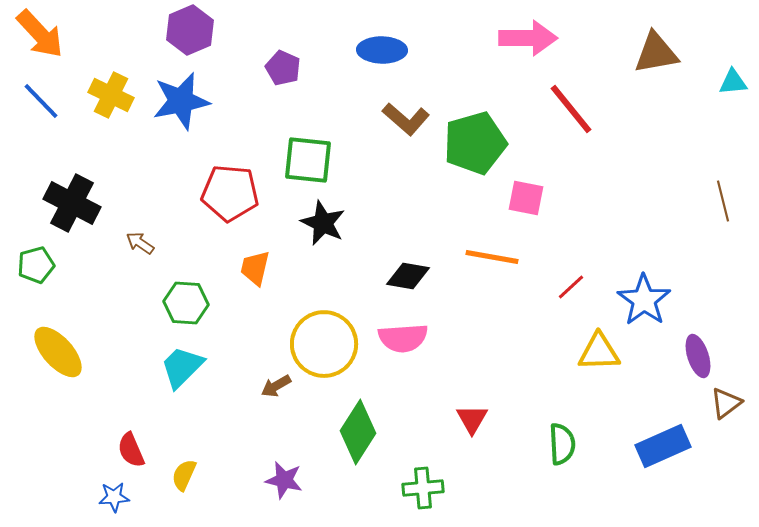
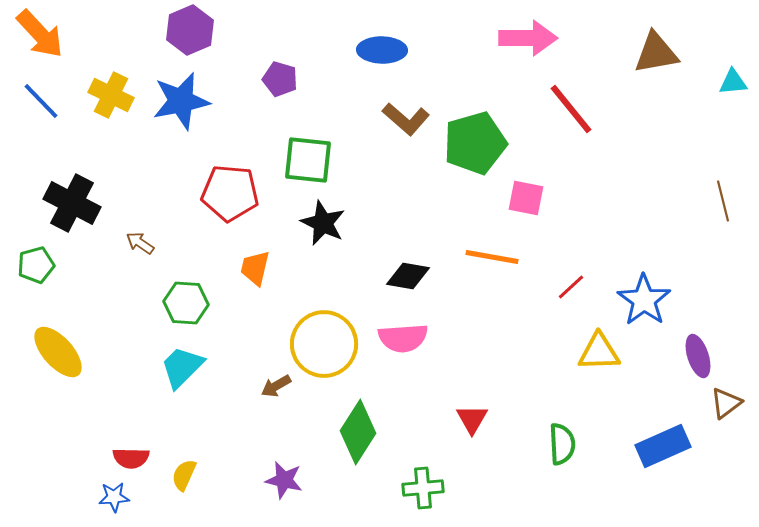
purple pentagon at (283, 68): moved 3 px left, 11 px down; rotated 8 degrees counterclockwise
red semicircle at (131, 450): moved 8 px down; rotated 66 degrees counterclockwise
